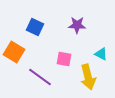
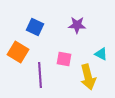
orange square: moved 4 px right
purple line: moved 2 px up; rotated 50 degrees clockwise
